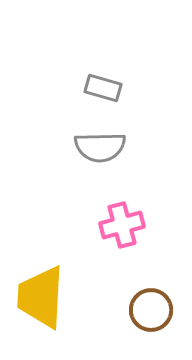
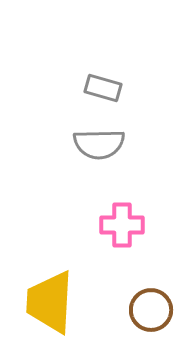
gray semicircle: moved 1 px left, 3 px up
pink cross: rotated 15 degrees clockwise
yellow trapezoid: moved 9 px right, 5 px down
